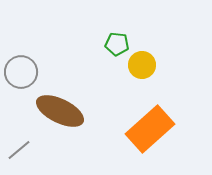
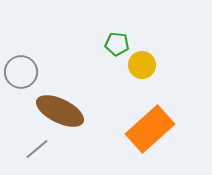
gray line: moved 18 px right, 1 px up
